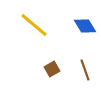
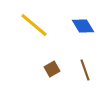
blue diamond: moved 2 px left
